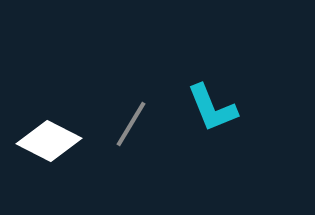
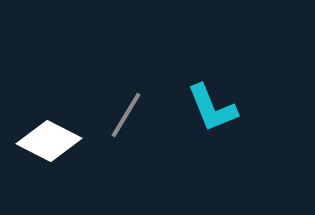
gray line: moved 5 px left, 9 px up
